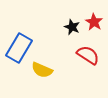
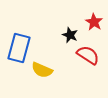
black star: moved 2 px left, 8 px down
blue rectangle: rotated 16 degrees counterclockwise
